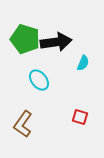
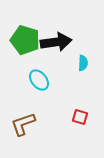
green pentagon: moved 1 px down
cyan semicircle: rotated 21 degrees counterclockwise
brown L-shape: rotated 36 degrees clockwise
